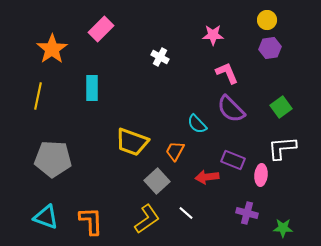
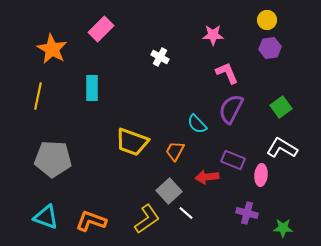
orange star: rotated 8 degrees counterclockwise
purple semicircle: rotated 72 degrees clockwise
white L-shape: rotated 36 degrees clockwise
gray square: moved 12 px right, 10 px down
orange L-shape: rotated 68 degrees counterclockwise
